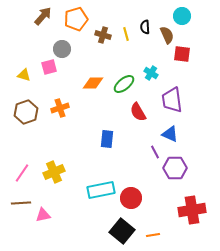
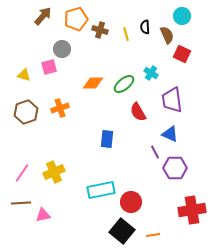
brown cross: moved 3 px left, 5 px up
red square: rotated 18 degrees clockwise
red circle: moved 4 px down
